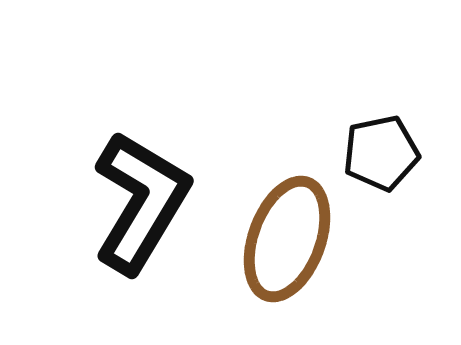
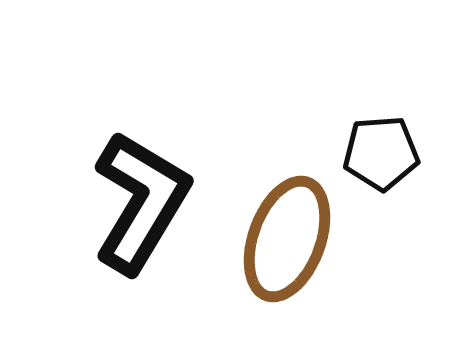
black pentagon: rotated 8 degrees clockwise
